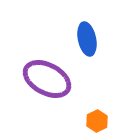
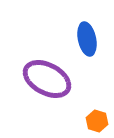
orange hexagon: rotated 15 degrees counterclockwise
